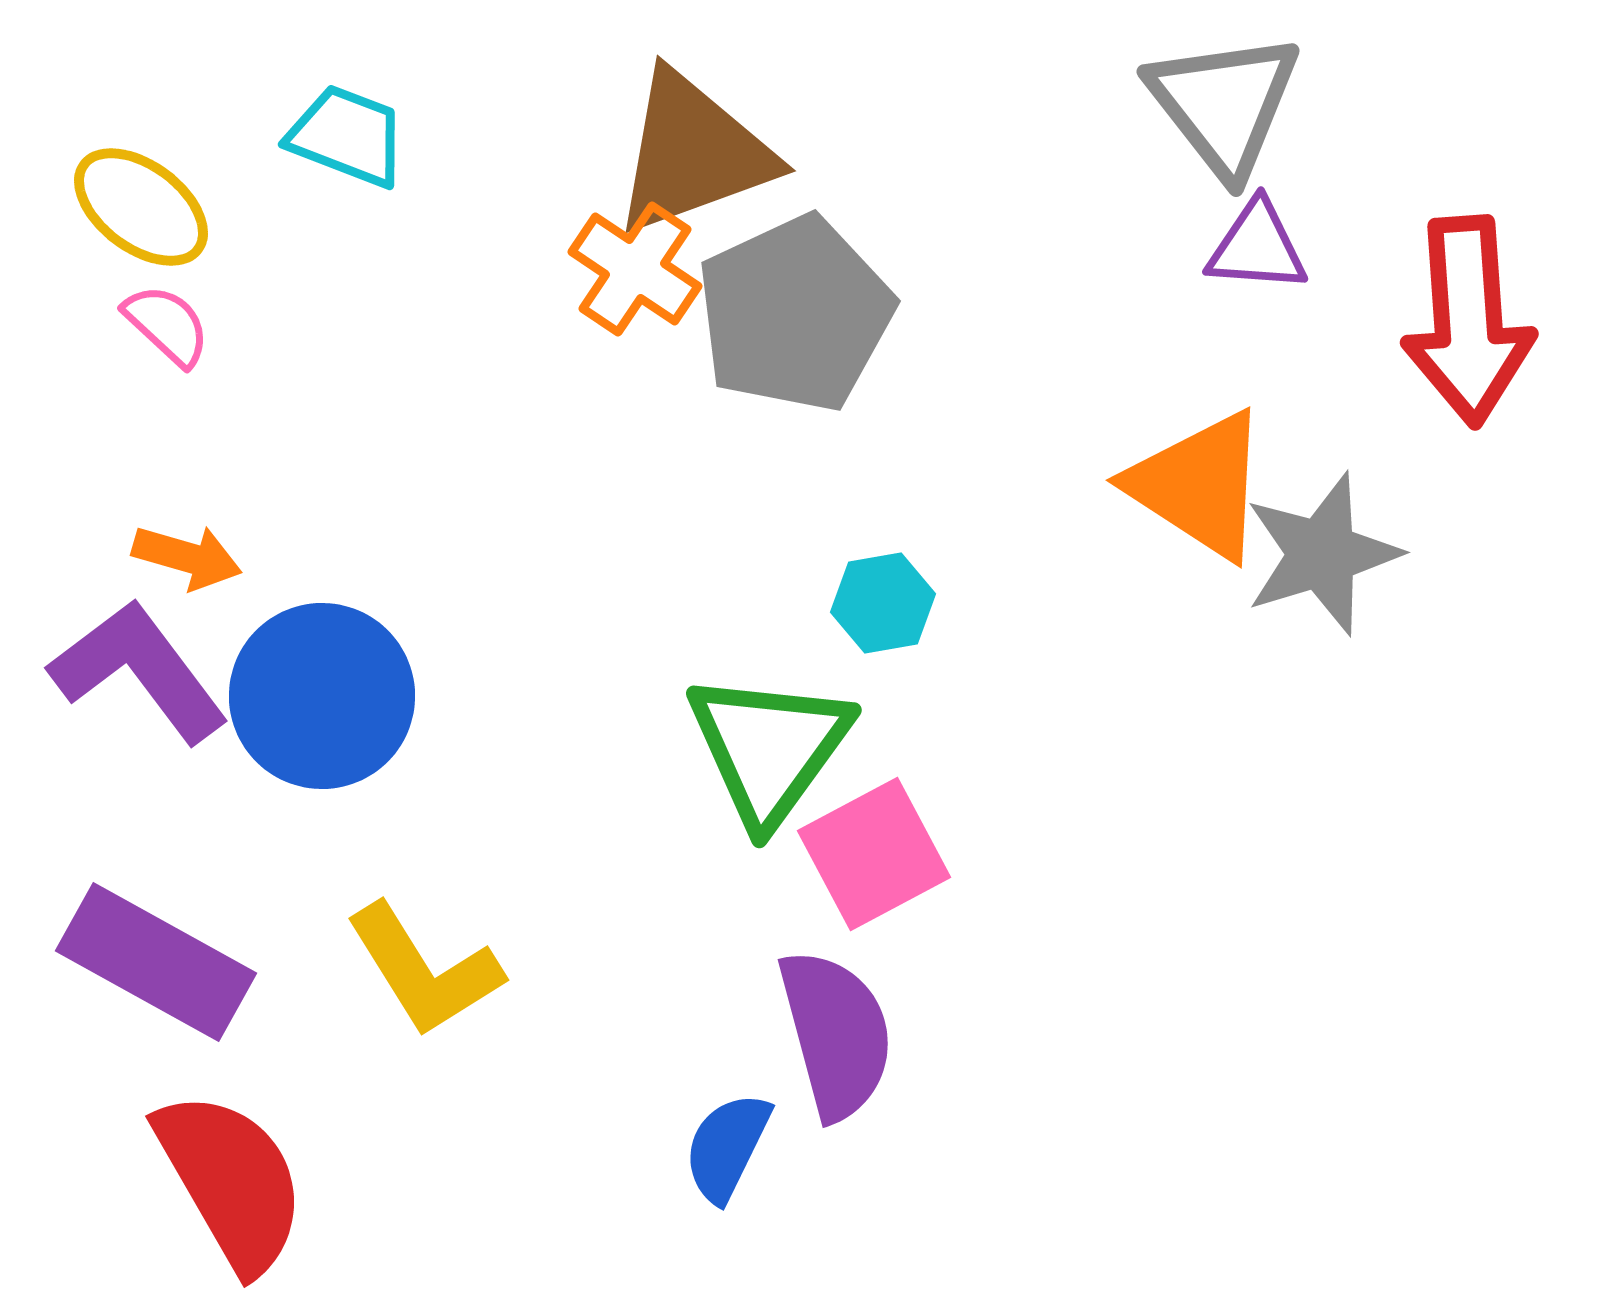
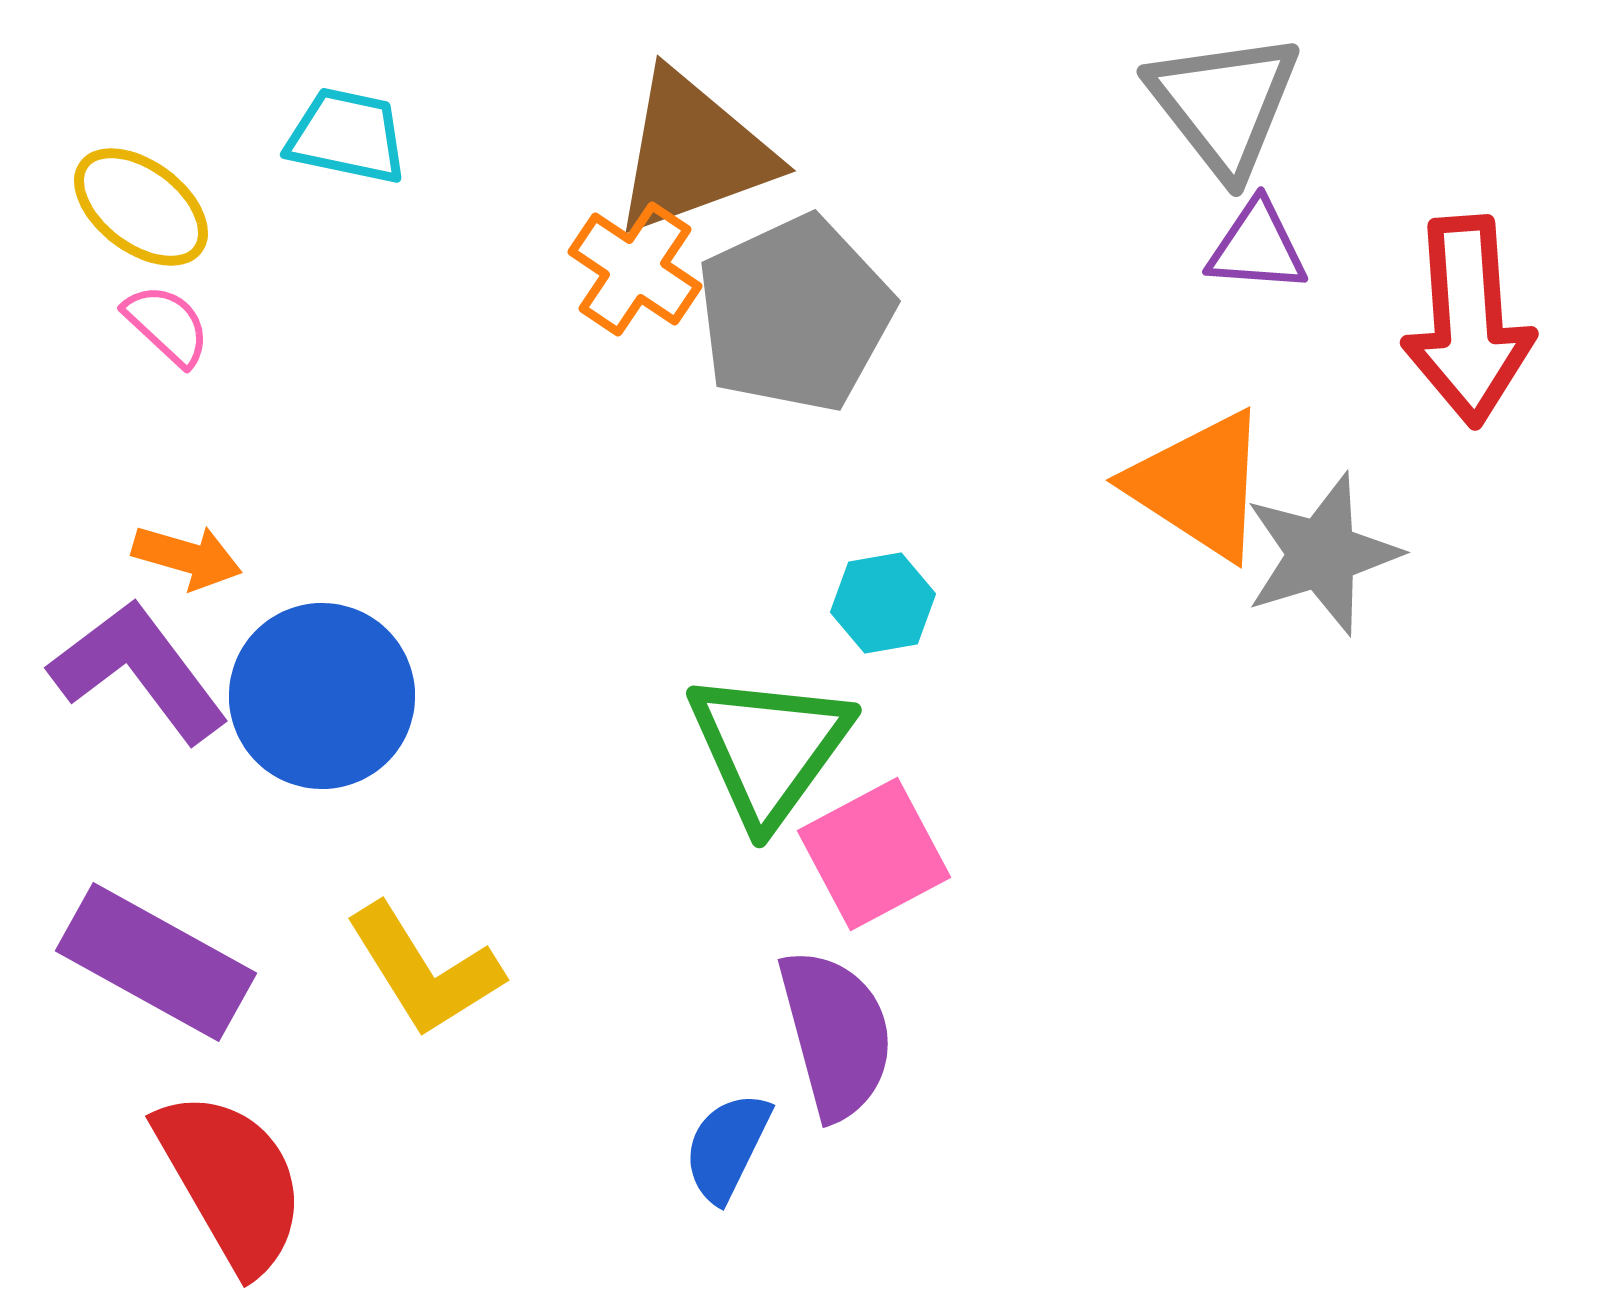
cyan trapezoid: rotated 9 degrees counterclockwise
